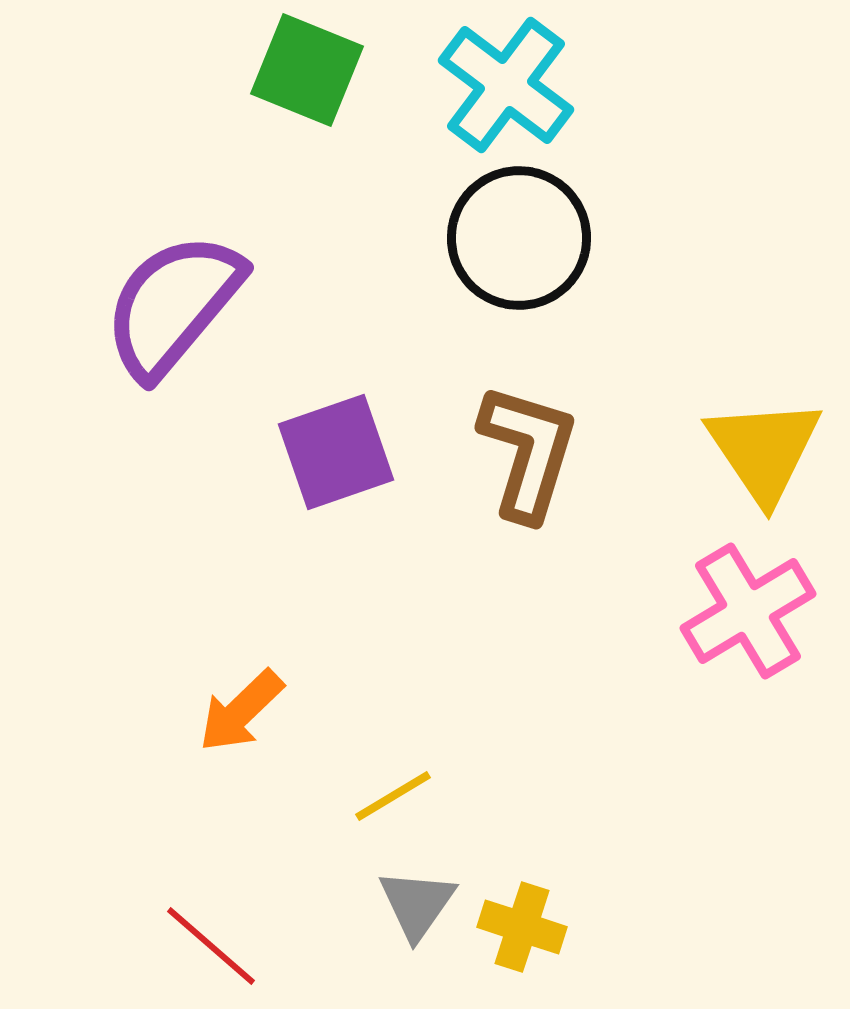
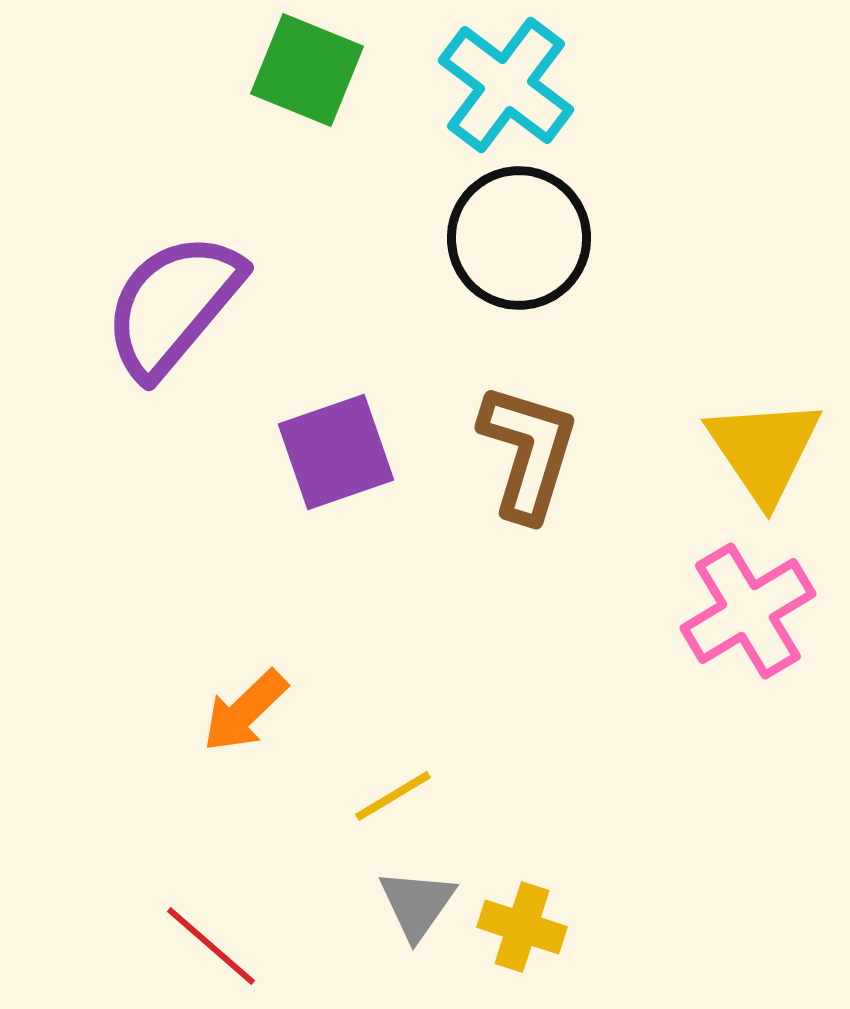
orange arrow: moved 4 px right
